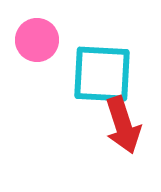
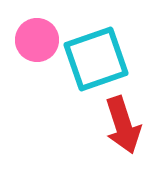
cyan square: moved 6 px left, 15 px up; rotated 22 degrees counterclockwise
